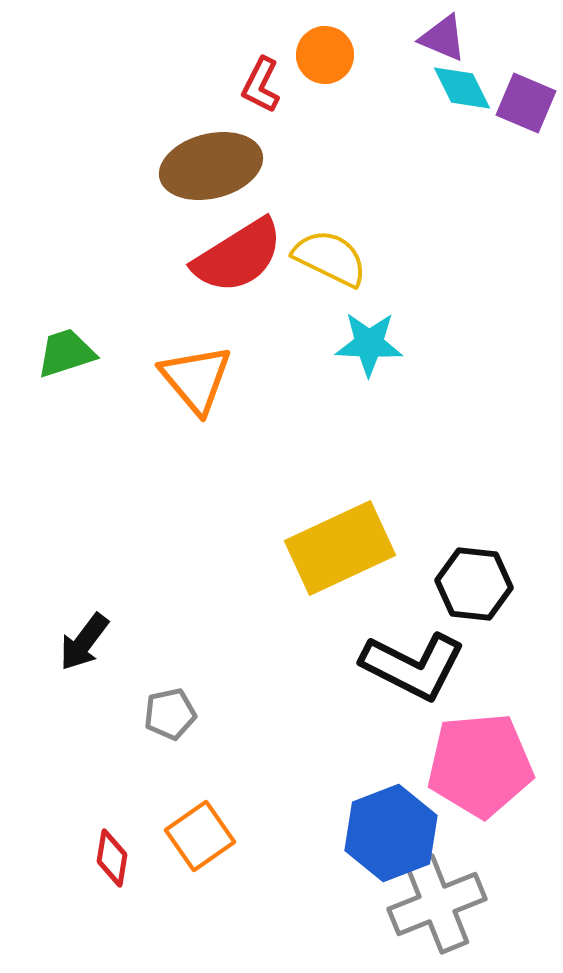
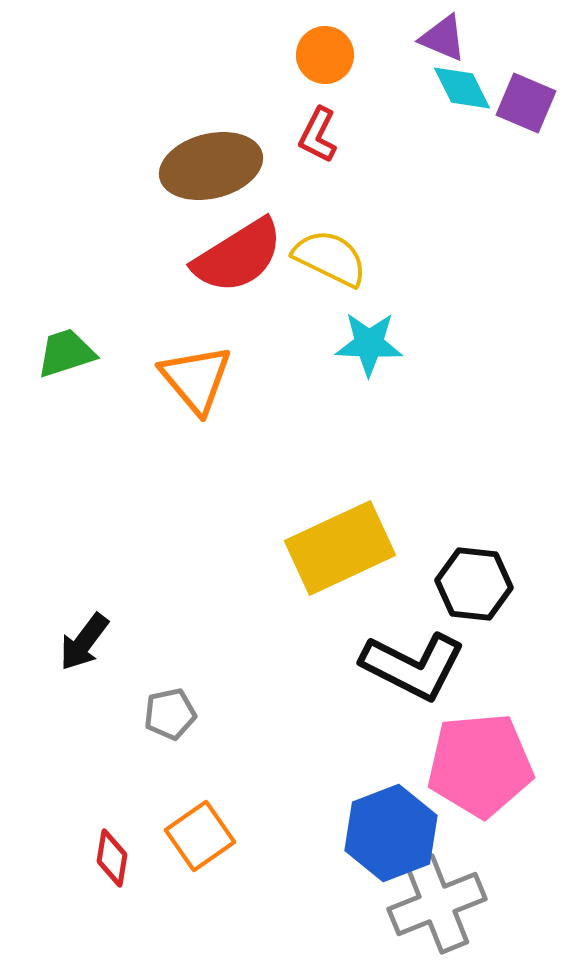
red L-shape: moved 57 px right, 50 px down
